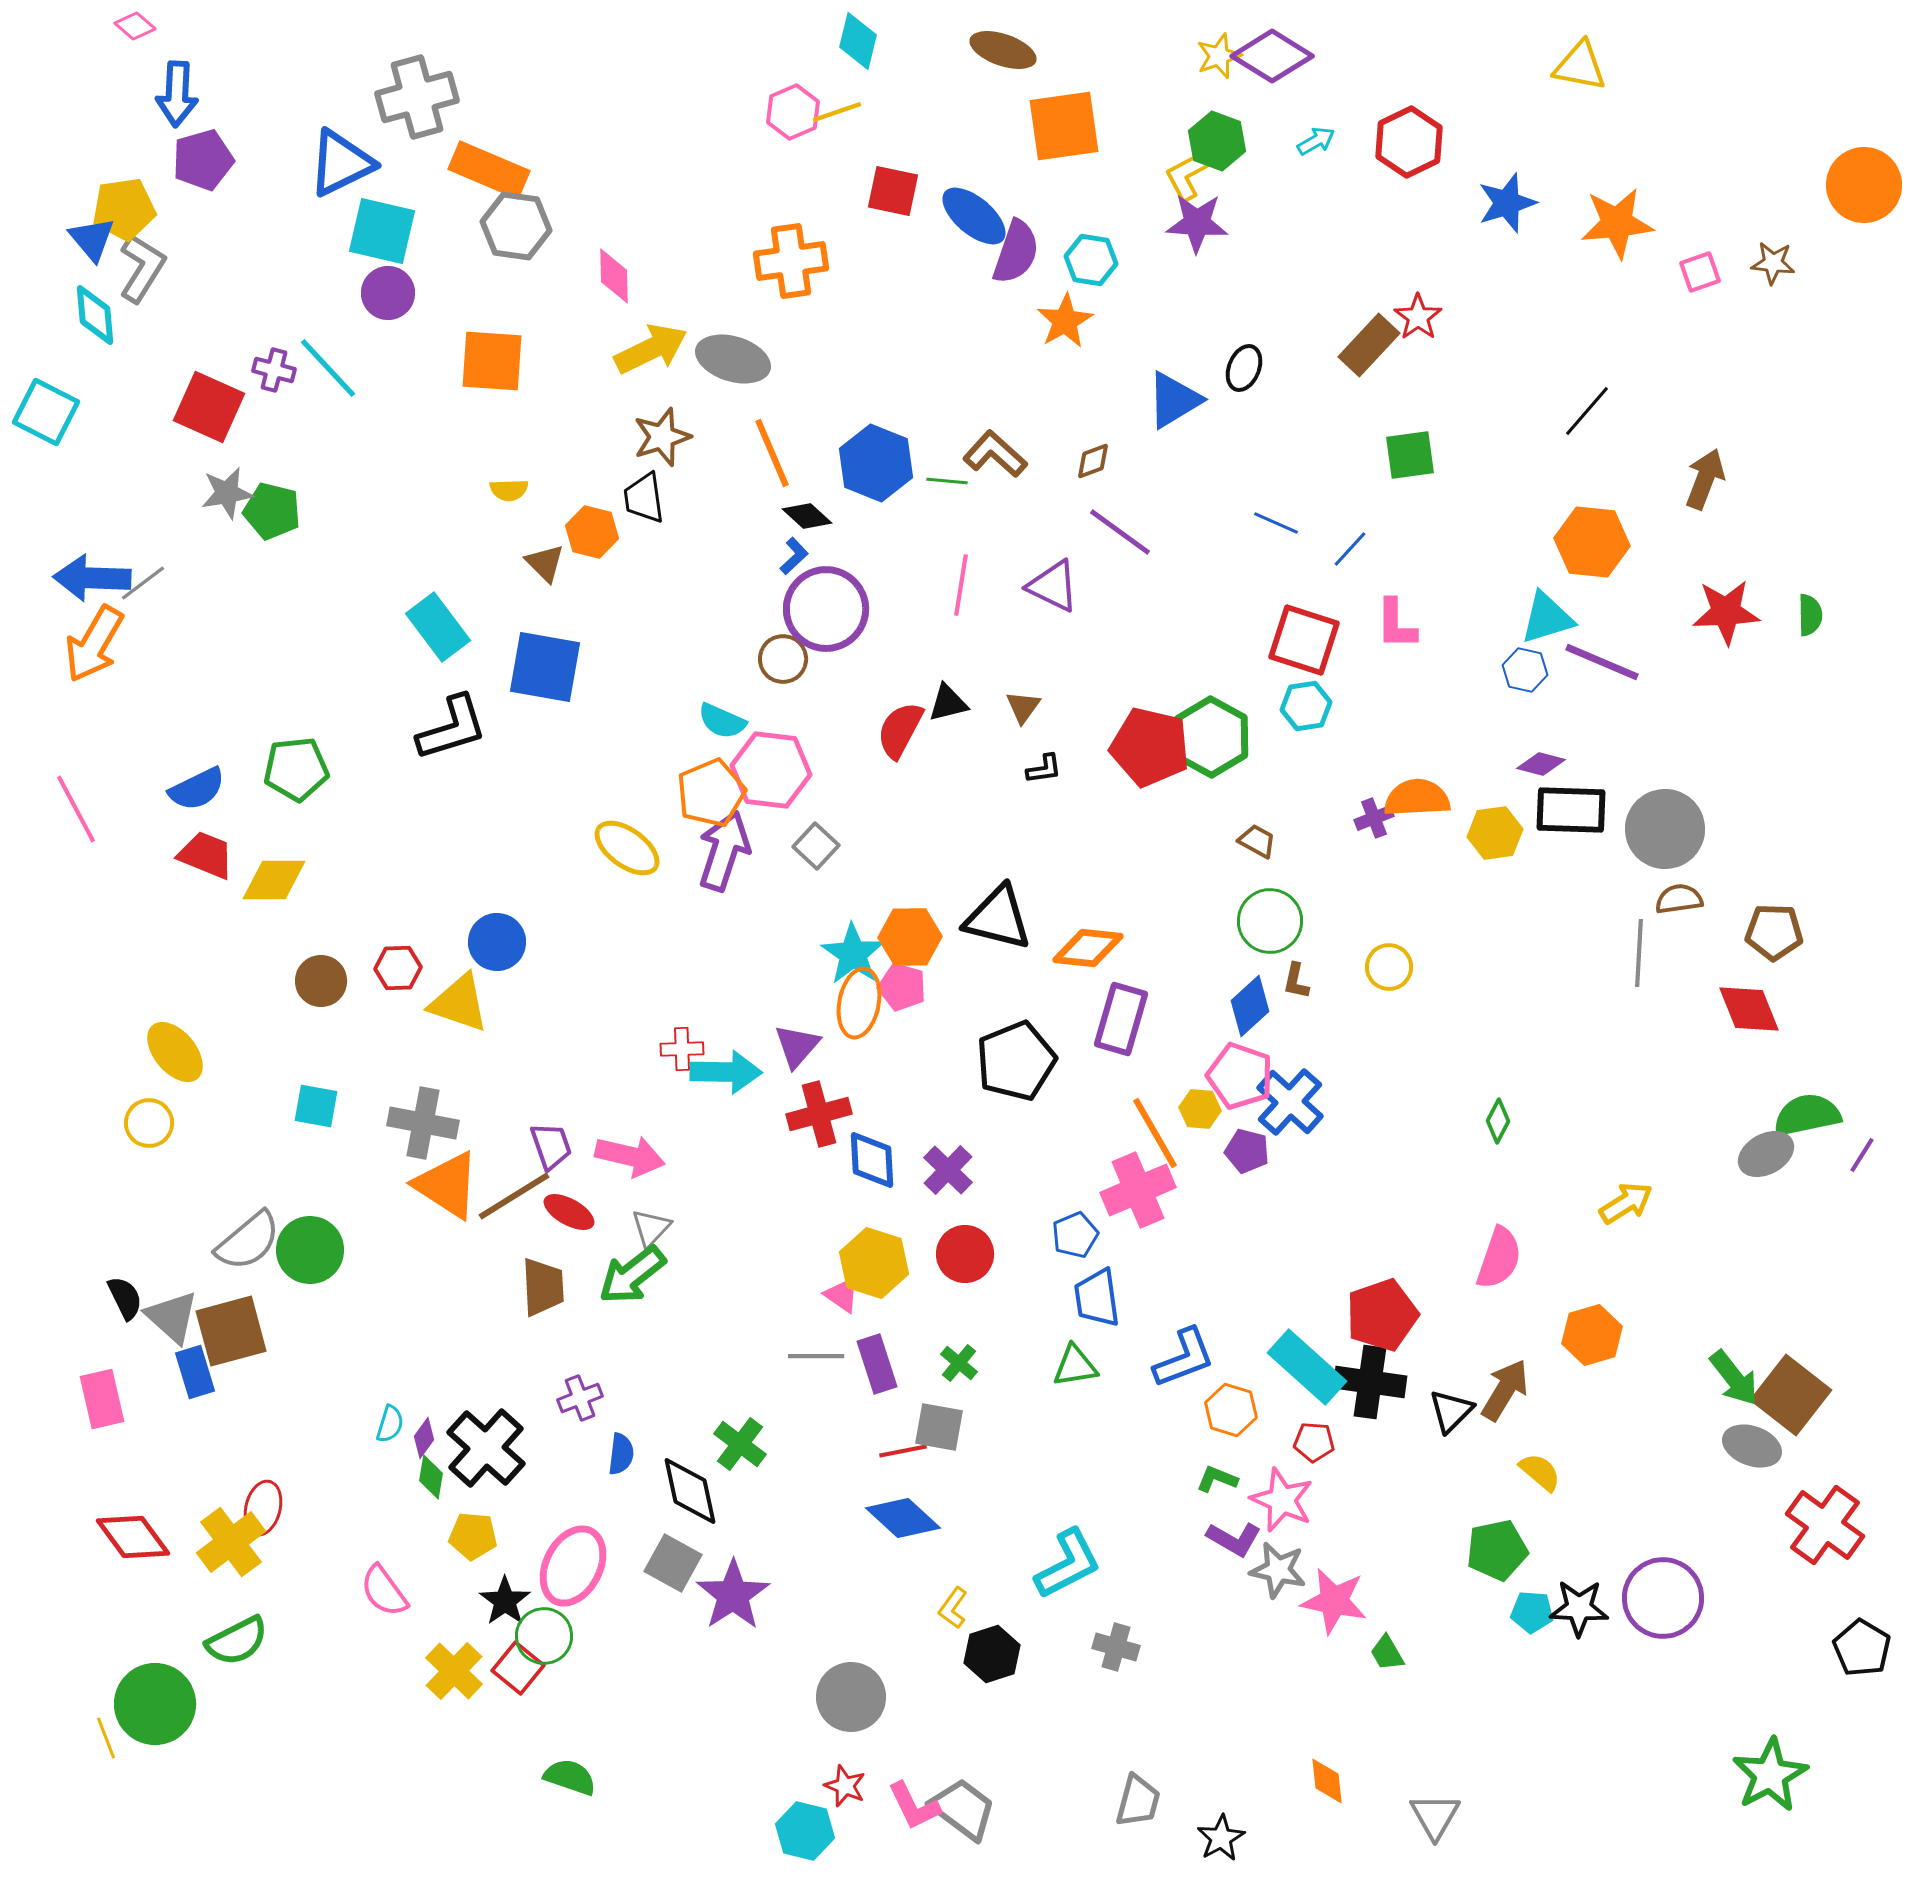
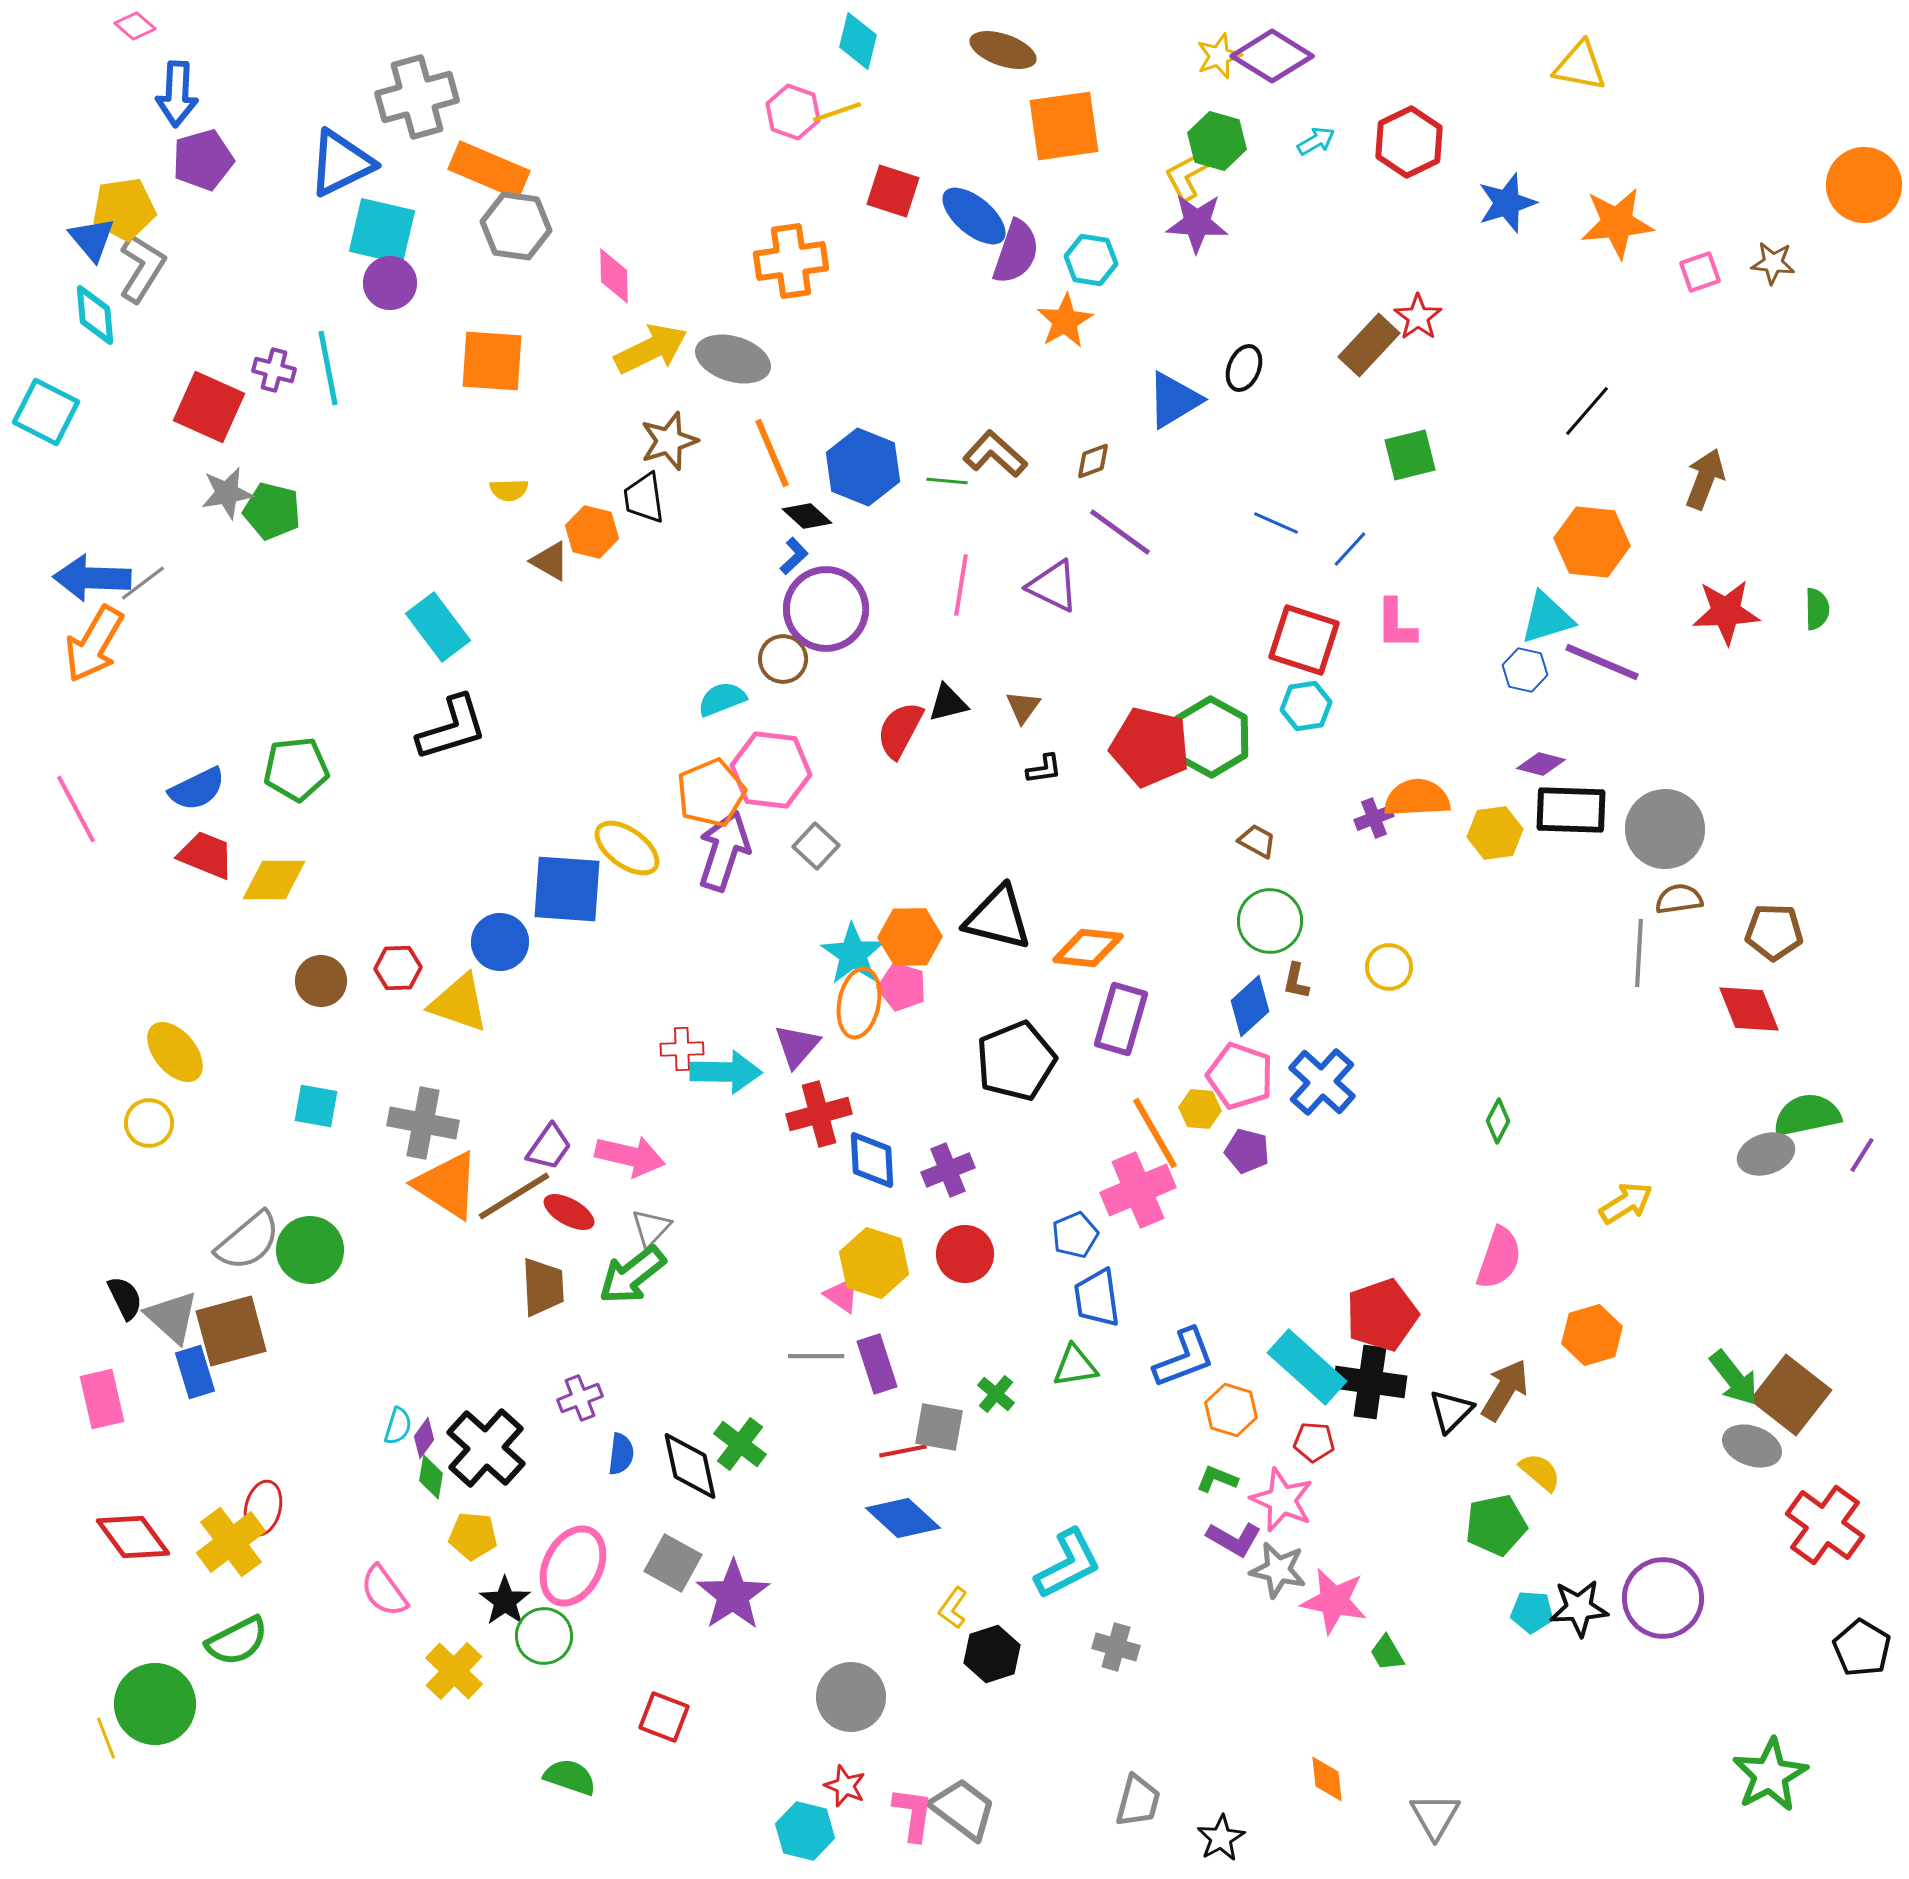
pink hexagon at (793, 112): rotated 18 degrees counterclockwise
green hexagon at (1217, 141): rotated 4 degrees counterclockwise
red square at (893, 191): rotated 6 degrees clockwise
purple circle at (388, 293): moved 2 px right, 10 px up
cyan line at (328, 368): rotated 32 degrees clockwise
brown star at (662, 437): moved 7 px right, 4 px down
green square at (1410, 455): rotated 6 degrees counterclockwise
blue hexagon at (876, 463): moved 13 px left, 4 px down
brown triangle at (545, 563): moved 5 px right, 2 px up; rotated 15 degrees counterclockwise
green semicircle at (1810, 615): moved 7 px right, 6 px up
blue square at (545, 667): moved 22 px right, 222 px down; rotated 6 degrees counterclockwise
cyan semicircle at (722, 721): moved 22 px up; rotated 135 degrees clockwise
blue circle at (497, 942): moved 3 px right
blue cross at (1290, 1102): moved 32 px right, 20 px up
purple trapezoid at (551, 1146): moved 2 px left, 1 px down; rotated 54 degrees clockwise
gray ellipse at (1766, 1154): rotated 10 degrees clockwise
purple cross at (948, 1170): rotated 24 degrees clockwise
green cross at (959, 1363): moved 37 px right, 31 px down
cyan semicircle at (390, 1424): moved 8 px right, 2 px down
black diamond at (690, 1491): moved 25 px up
green pentagon at (1497, 1550): moved 1 px left, 25 px up
black star at (1579, 1608): rotated 6 degrees counterclockwise
red square at (518, 1668): moved 146 px right, 49 px down; rotated 18 degrees counterclockwise
orange diamond at (1327, 1781): moved 2 px up
pink L-shape at (914, 1806): moved 1 px left, 8 px down; rotated 146 degrees counterclockwise
